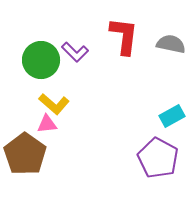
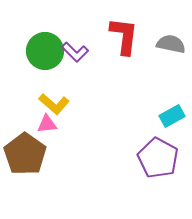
green circle: moved 4 px right, 9 px up
